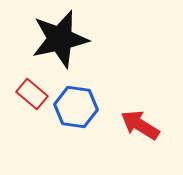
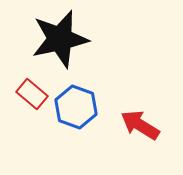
blue hexagon: rotated 12 degrees clockwise
